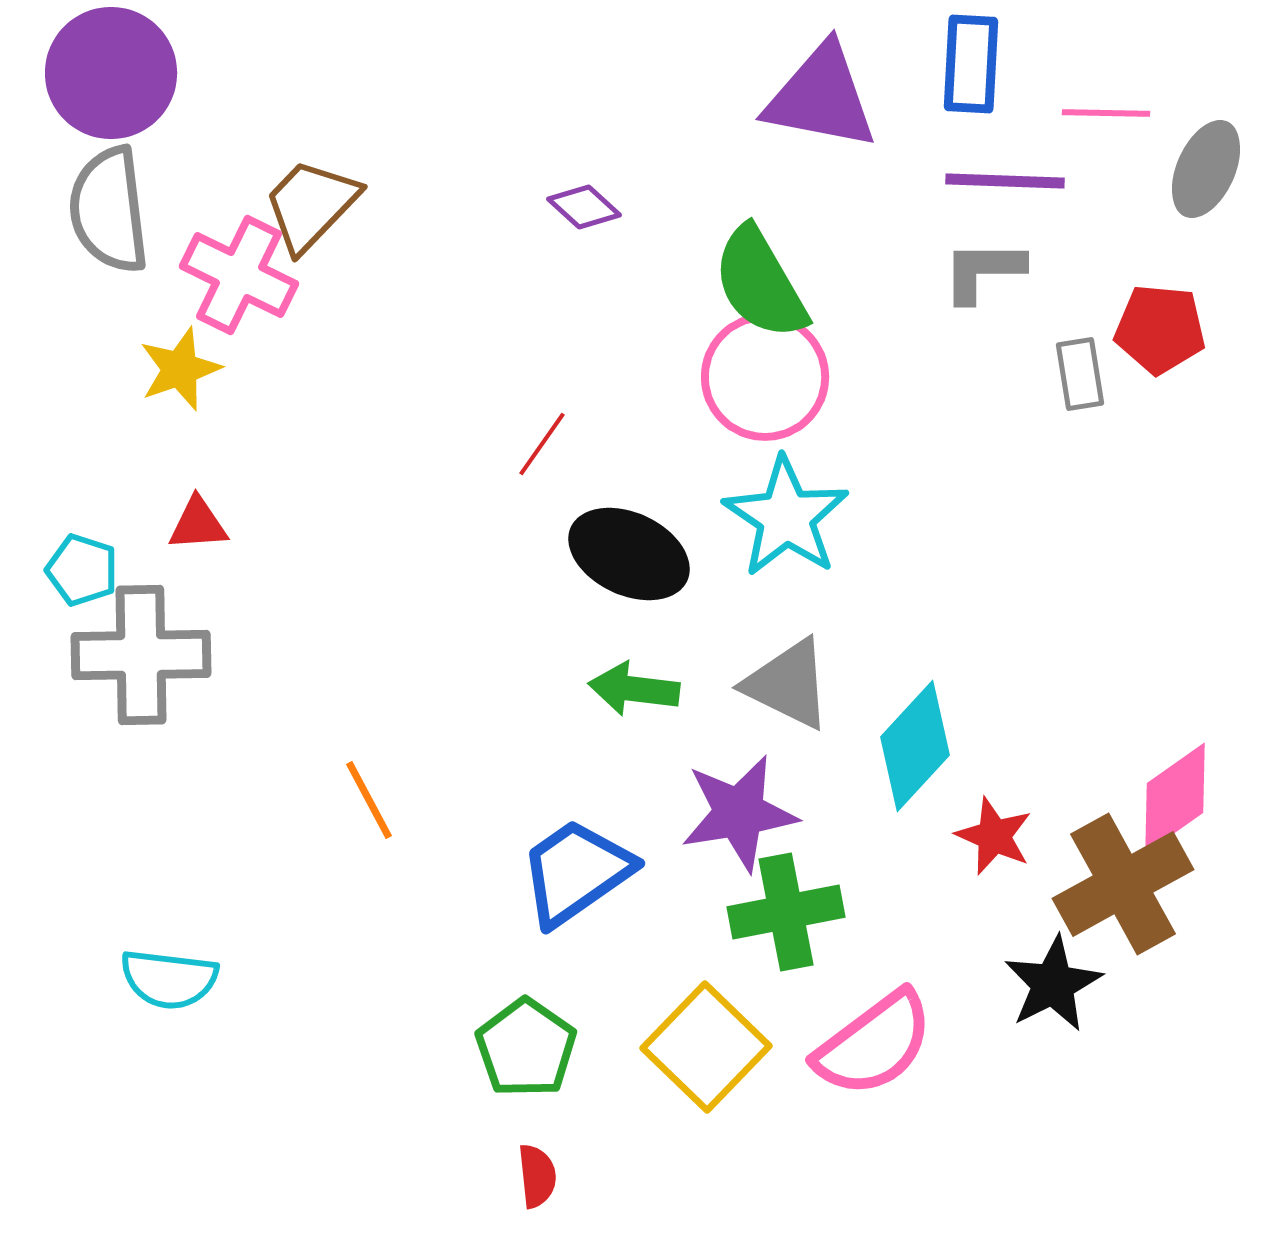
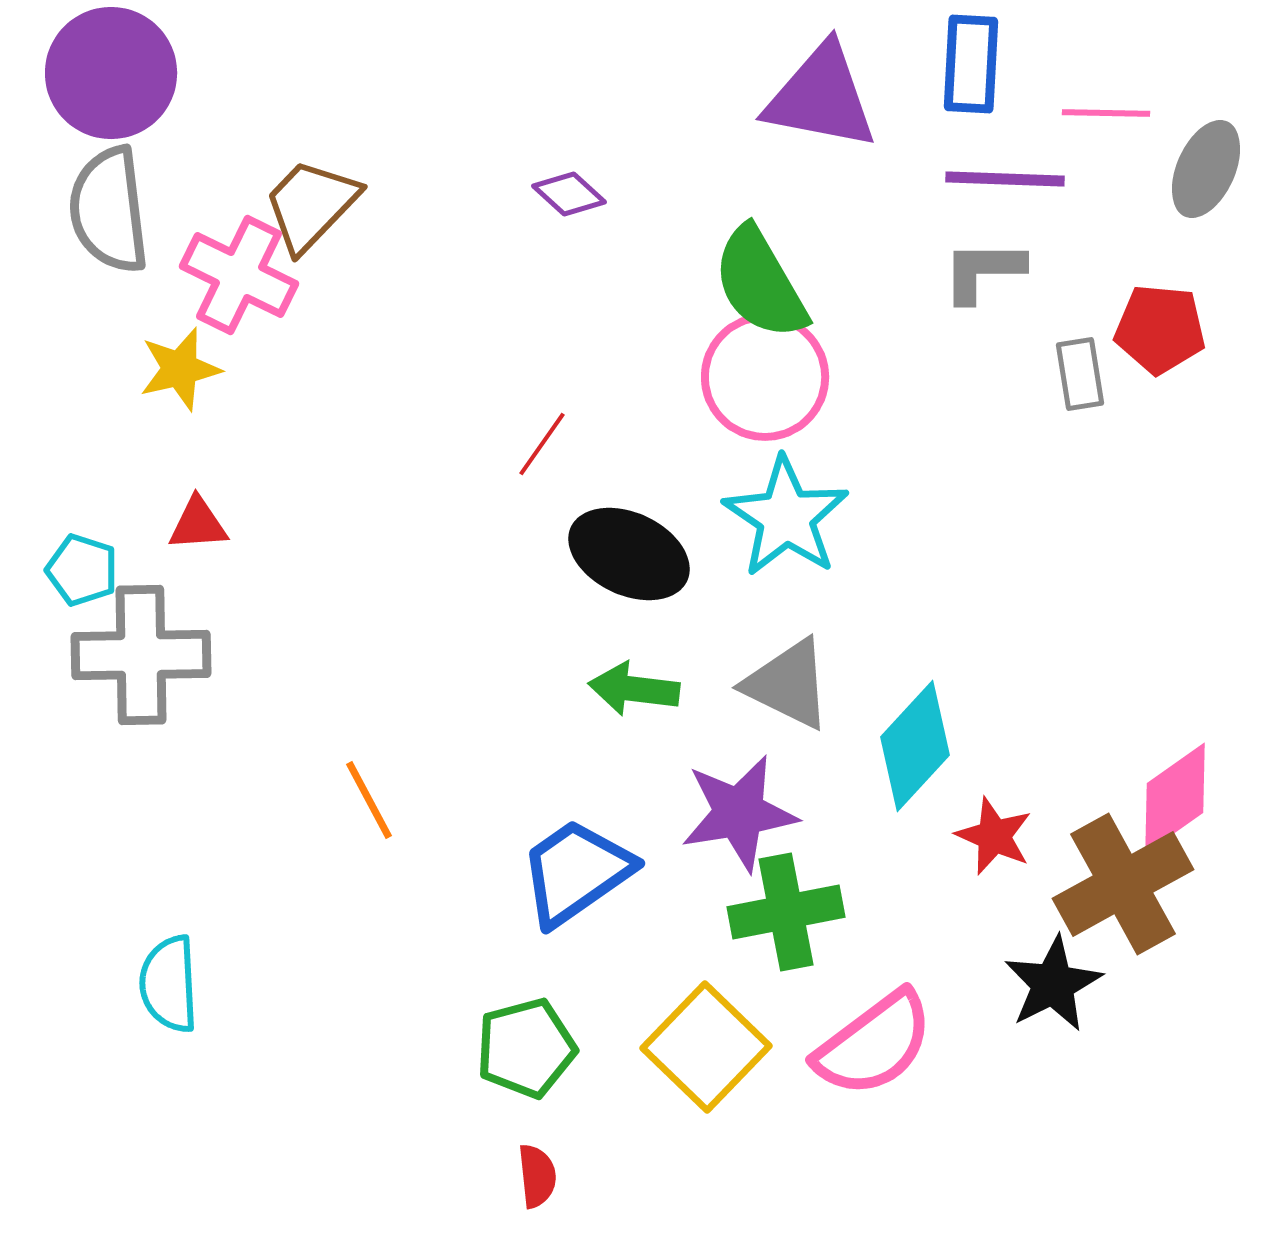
purple line: moved 2 px up
purple diamond: moved 15 px left, 13 px up
yellow star: rotated 6 degrees clockwise
cyan semicircle: moved 5 px down; rotated 80 degrees clockwise
green pentagon: rotated 22 degrees clockwise
